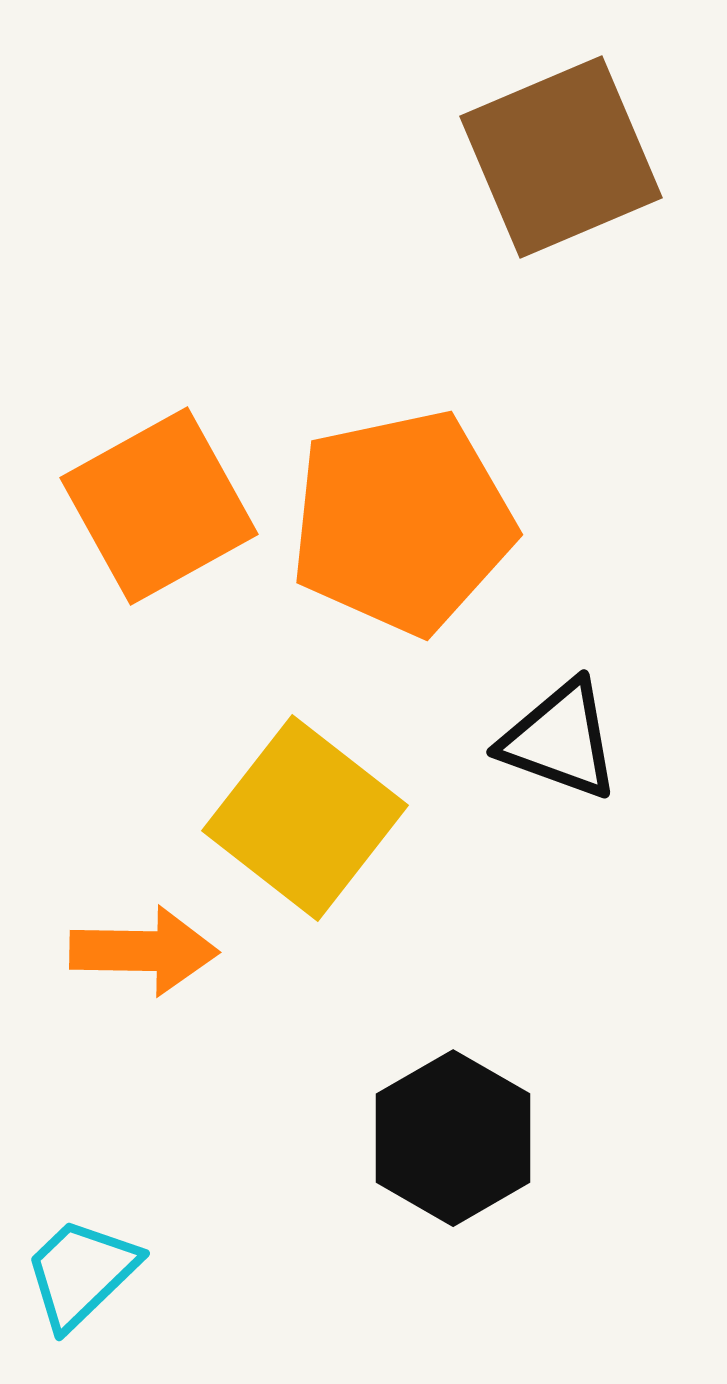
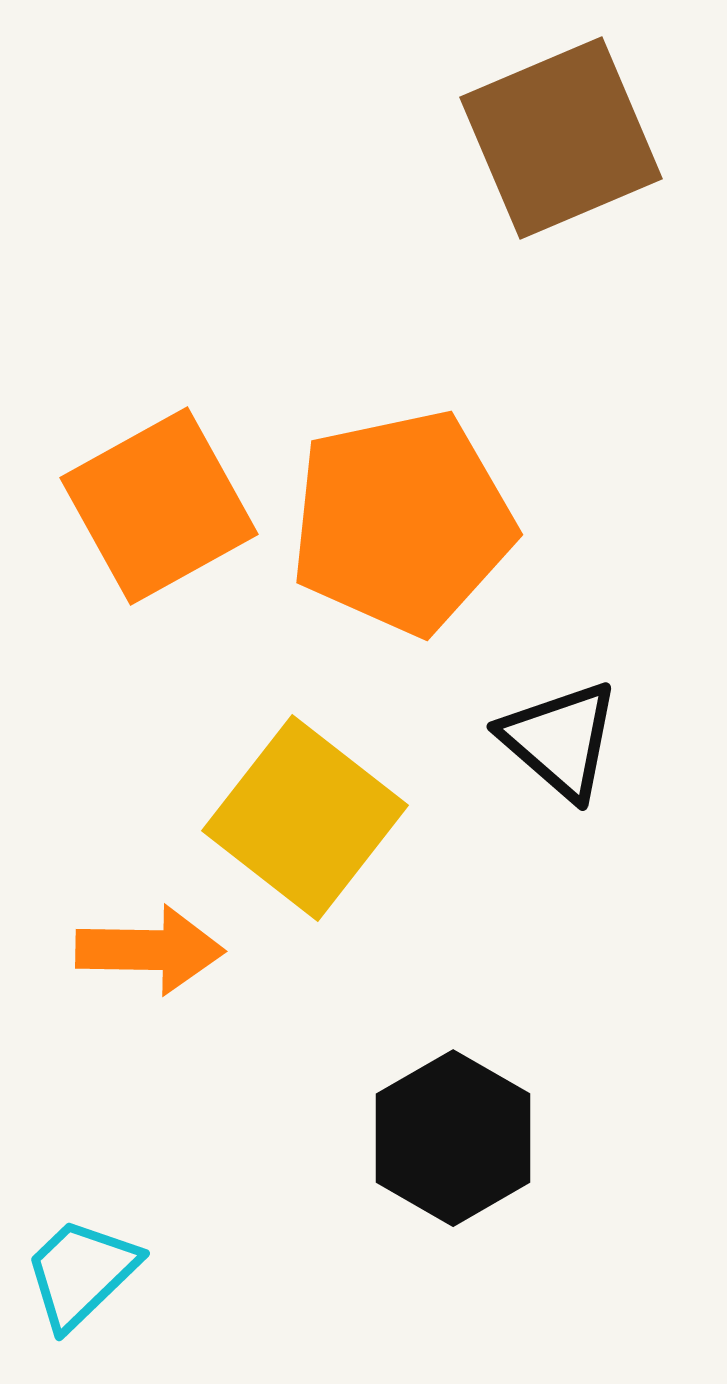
brown square: moved 19 px up
black triangle: rotated 21 degrees clockwise
orange arrow: moved 6 px right, 1 px up
